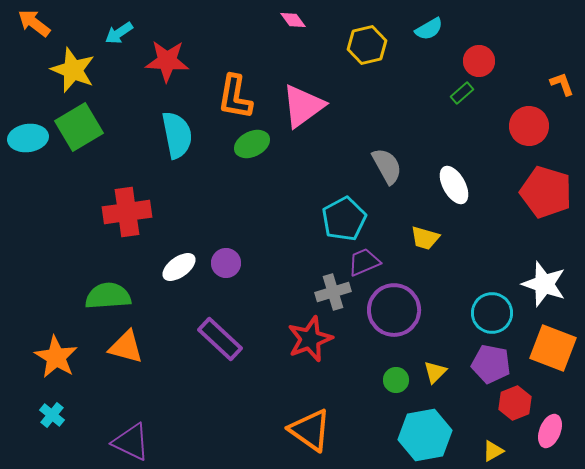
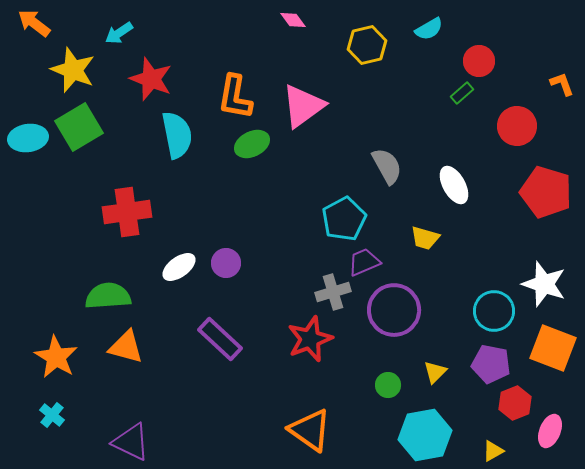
red star at (167, 61): moved 16 px left, 18 px down; rotated 18 degrees clockwise
red circle at (529, 126): moved 12 px left
cyan circle at (492, 313): moved 2 px right, 2 px up
green circle at (396, 380): moved 8 px left, 5 px down
